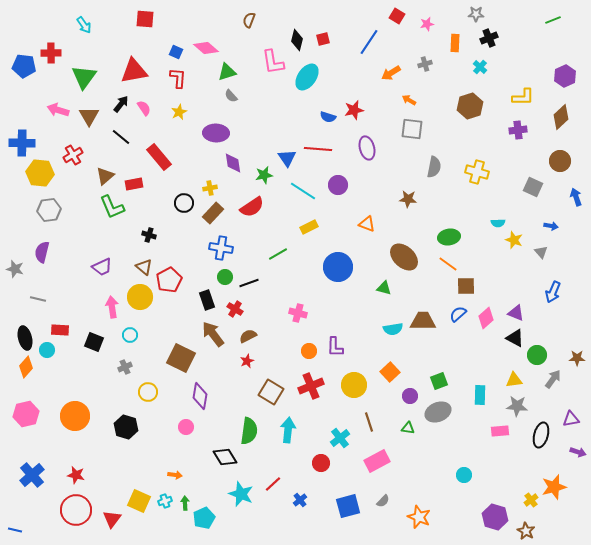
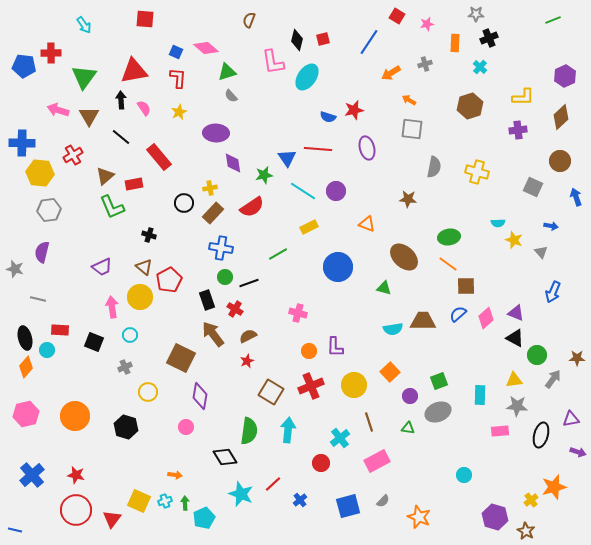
black arrow at (121, 104): moved 4 px up; rotated 42 degrees counterclockwise
purple circle at (338, 185): moved 2 px left, 6 px down
